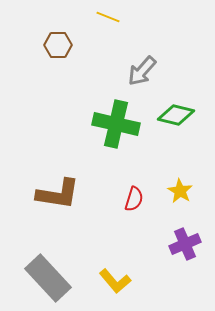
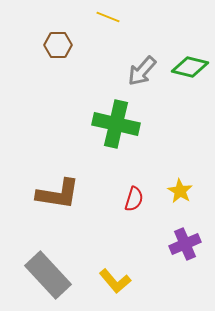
green diamond: moved 14 px right, 48 px up
gray rectangle: moved 3 px up
